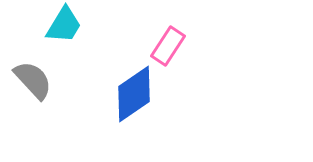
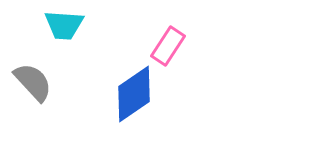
cyan trapezoid: rotated 63 degrees clockwise
gray semicircle: moved 2 px down
